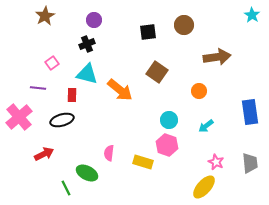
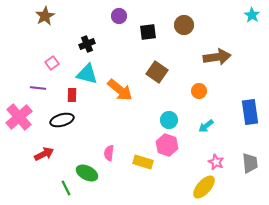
purple circle: moved 25 px right, 4 px up
